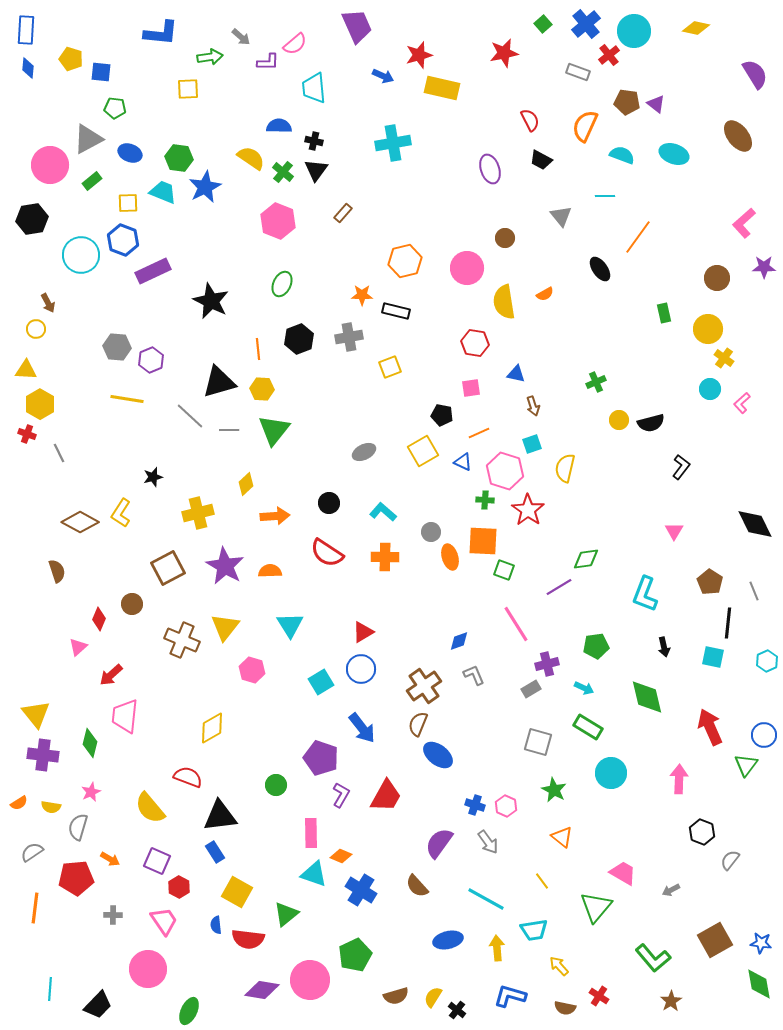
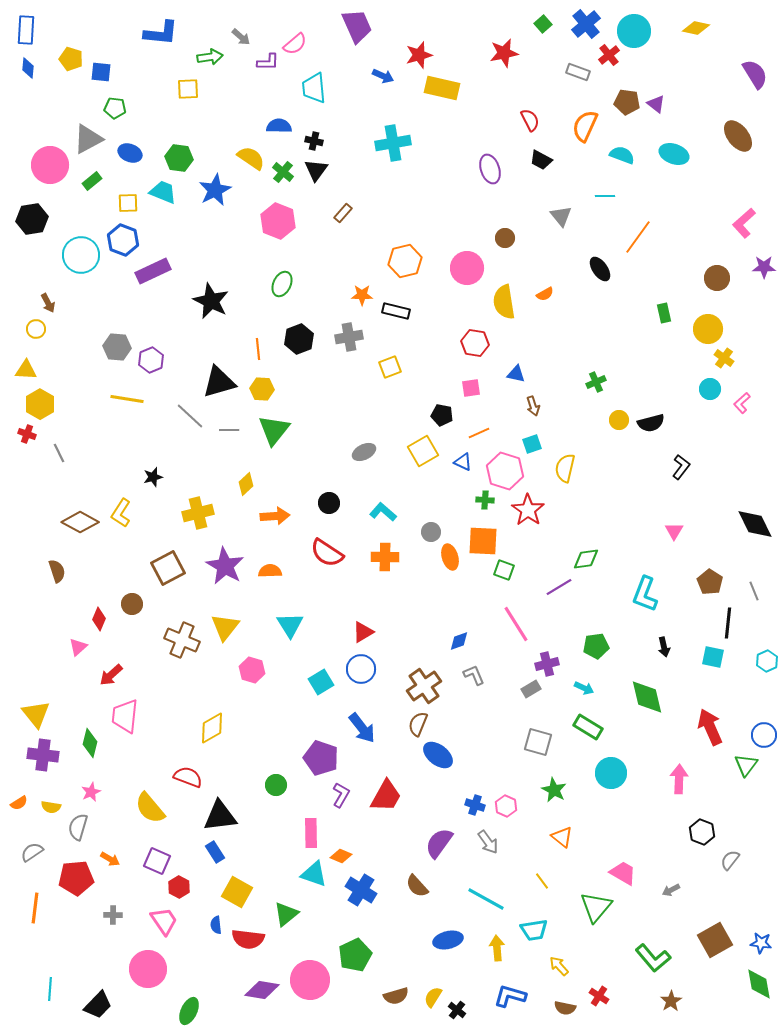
blue star at (205, 187): moved 10 px right, 3 px down
